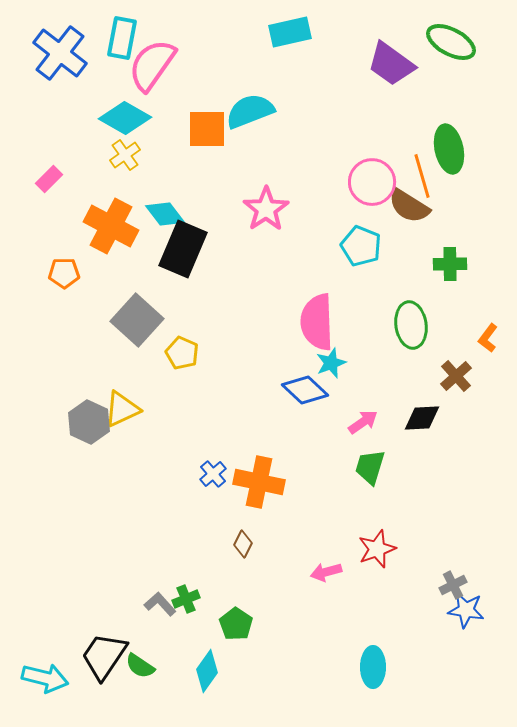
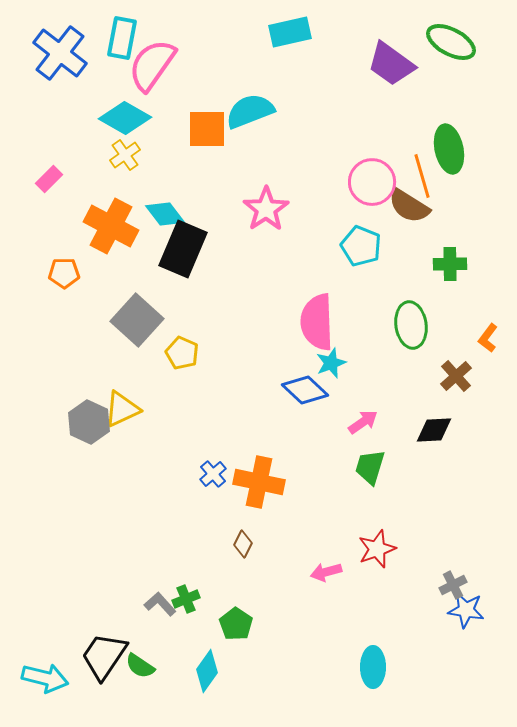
black diamond at (422, 418): moved 12 px right, 12 px down
